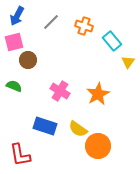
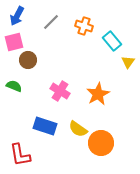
orange circle: moved 3 px right, 3 px up
